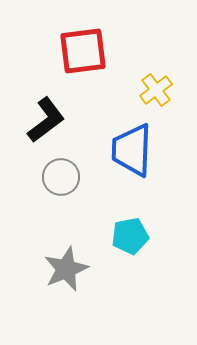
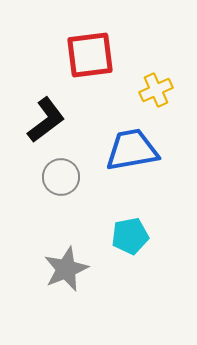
red square: moved 7 px right, 4 px down
yellow cross: rotated 12 degrees clockwise
blue trapezoid: rotated 78 degrees clockwise
